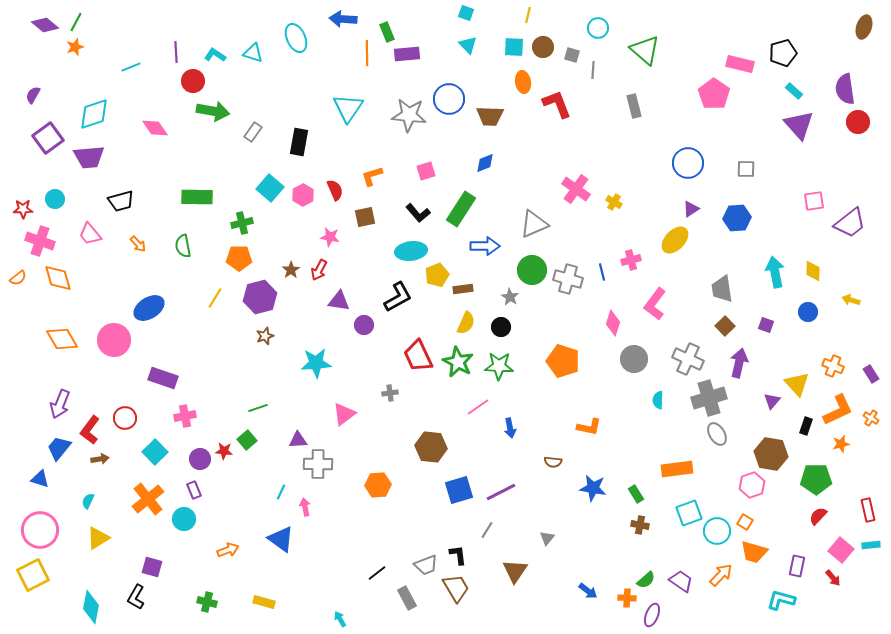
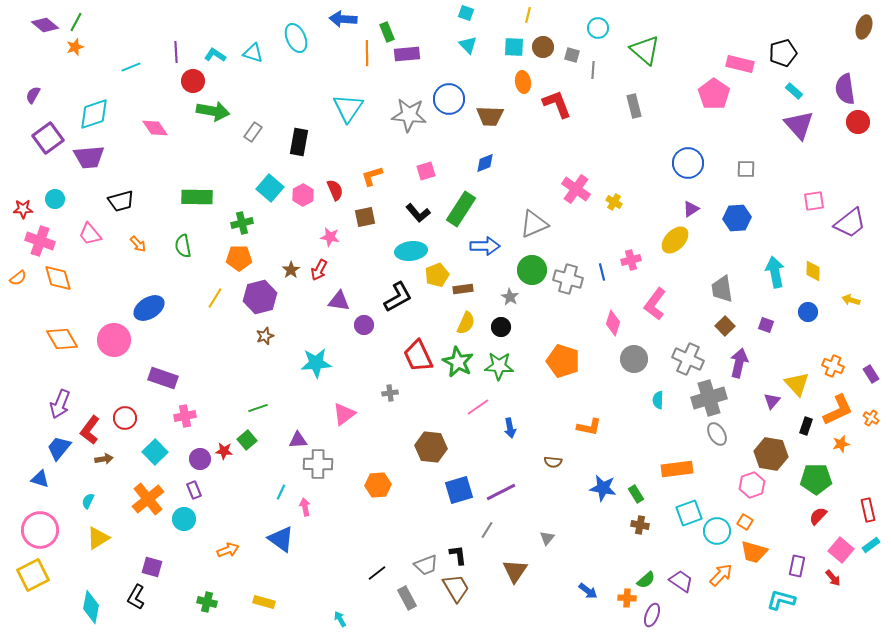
brown arrow at (100, 459): moved 4 px right
blue star at (593, 488): moved 10 px right
cyan rectangle at (871, 545): rotated 30 degrees counterclockwise
